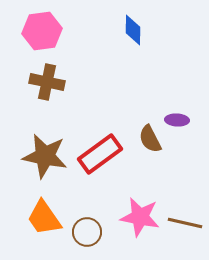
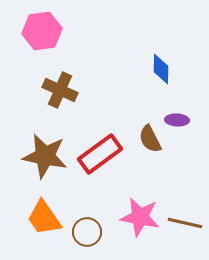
blue diamond: moved 28 px right, 39 px down
brown cross: moved 13 px right, 8 px down; rotated 12 degrees clockwise
